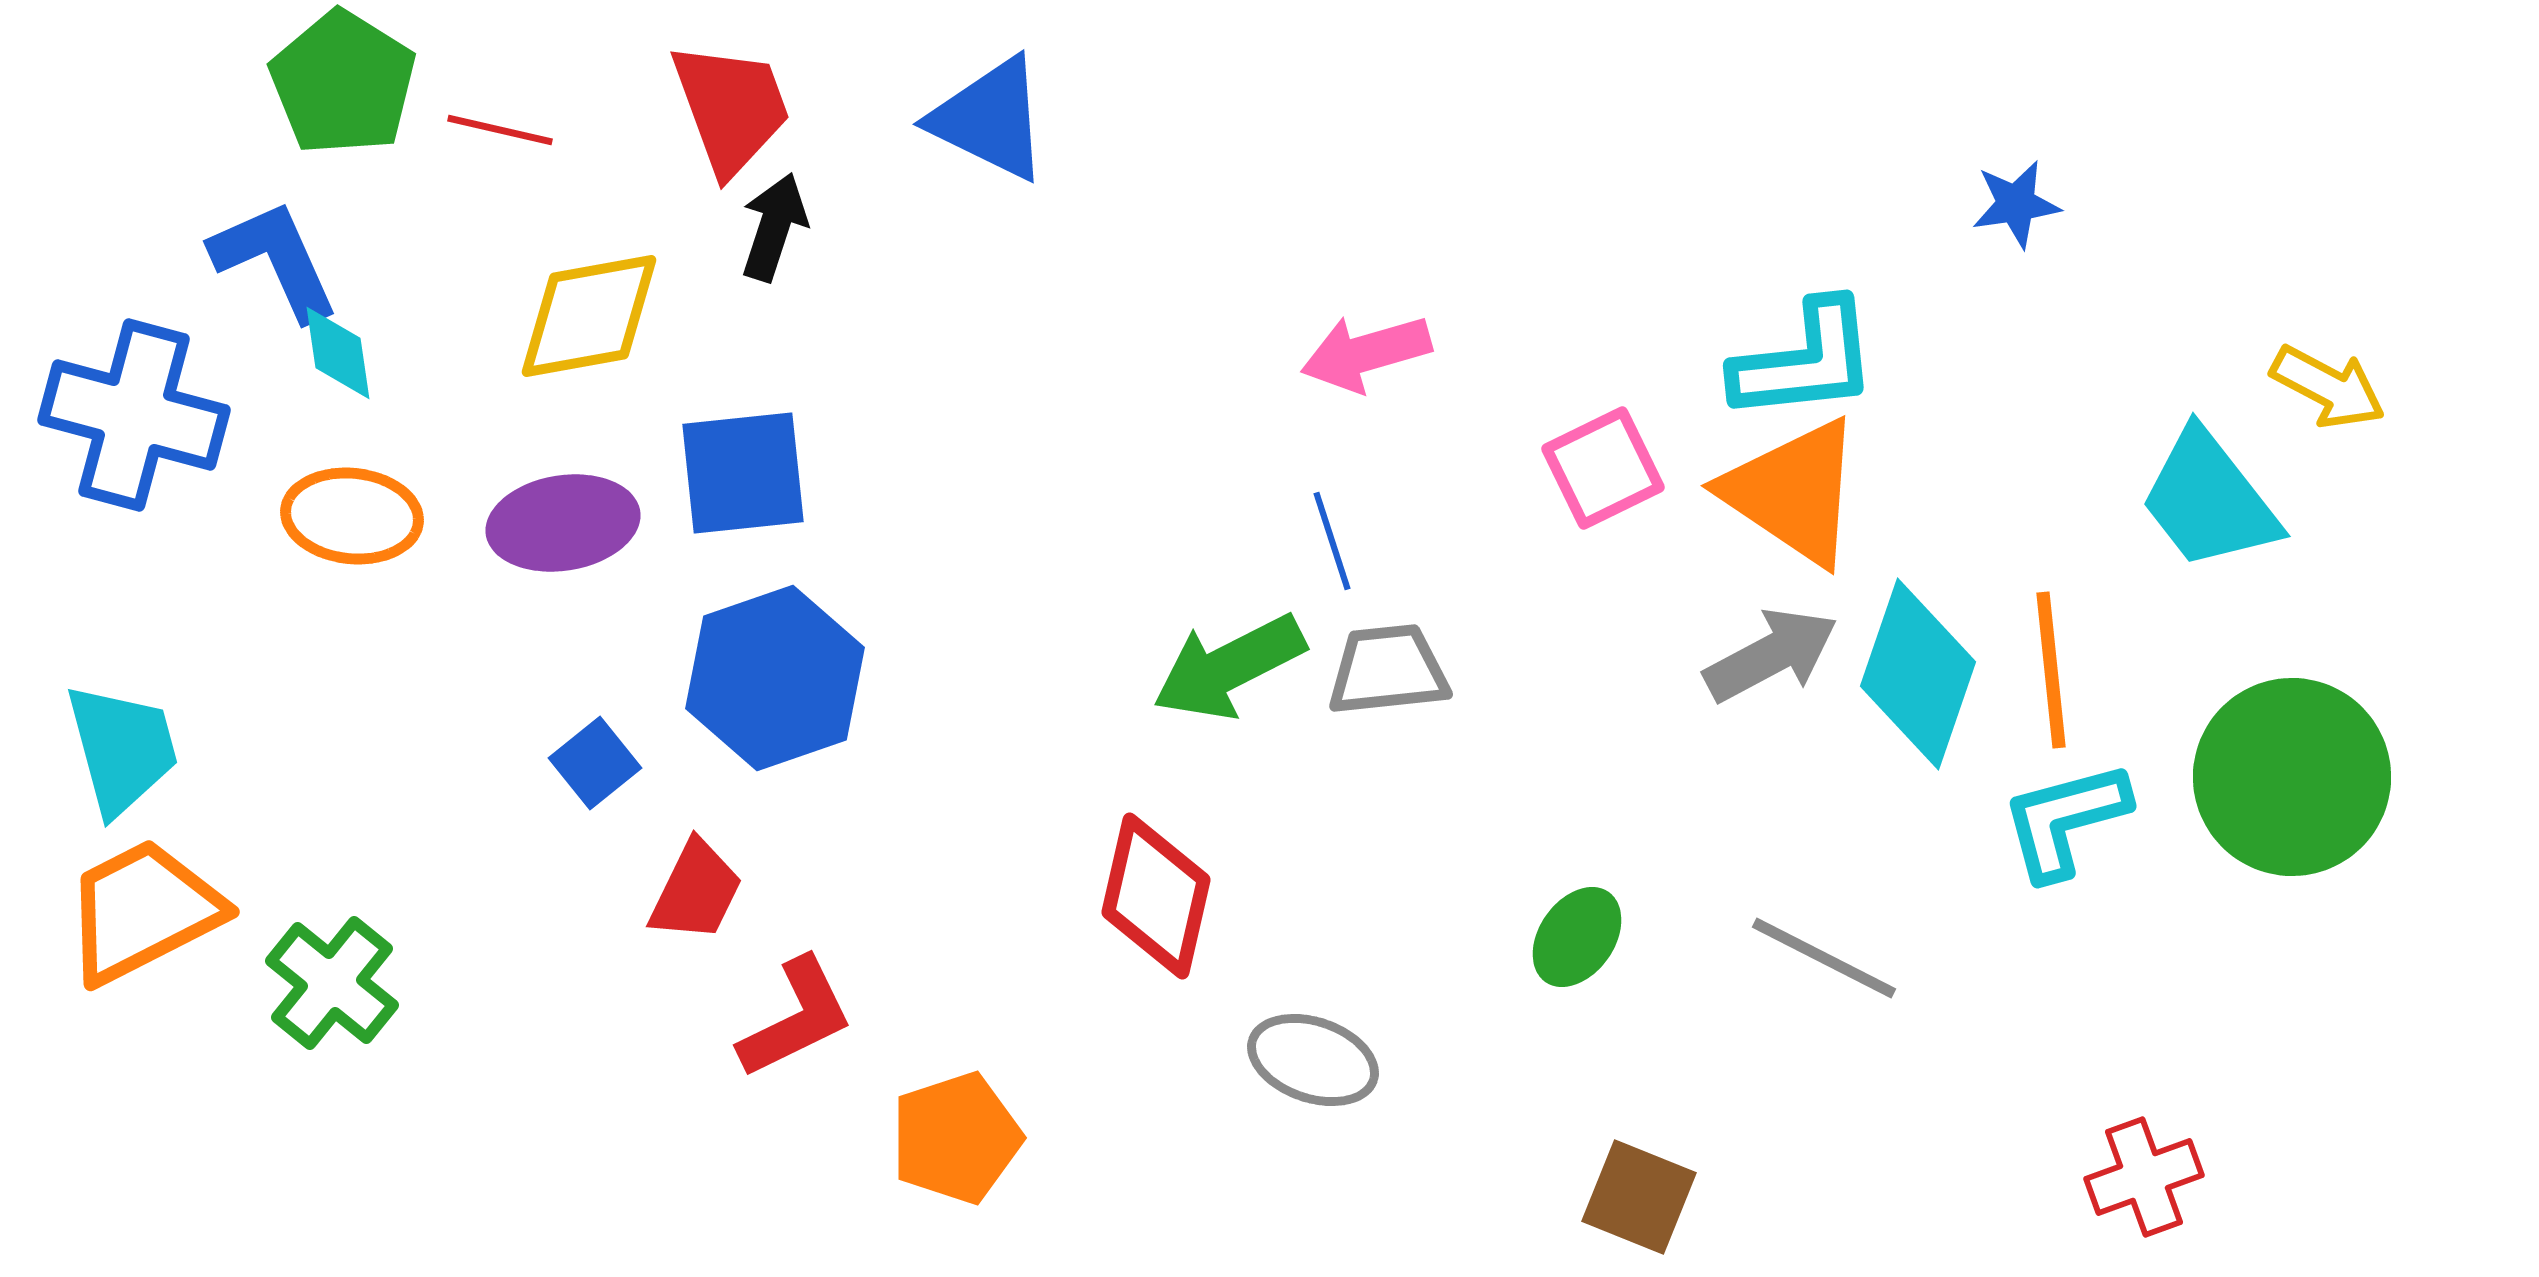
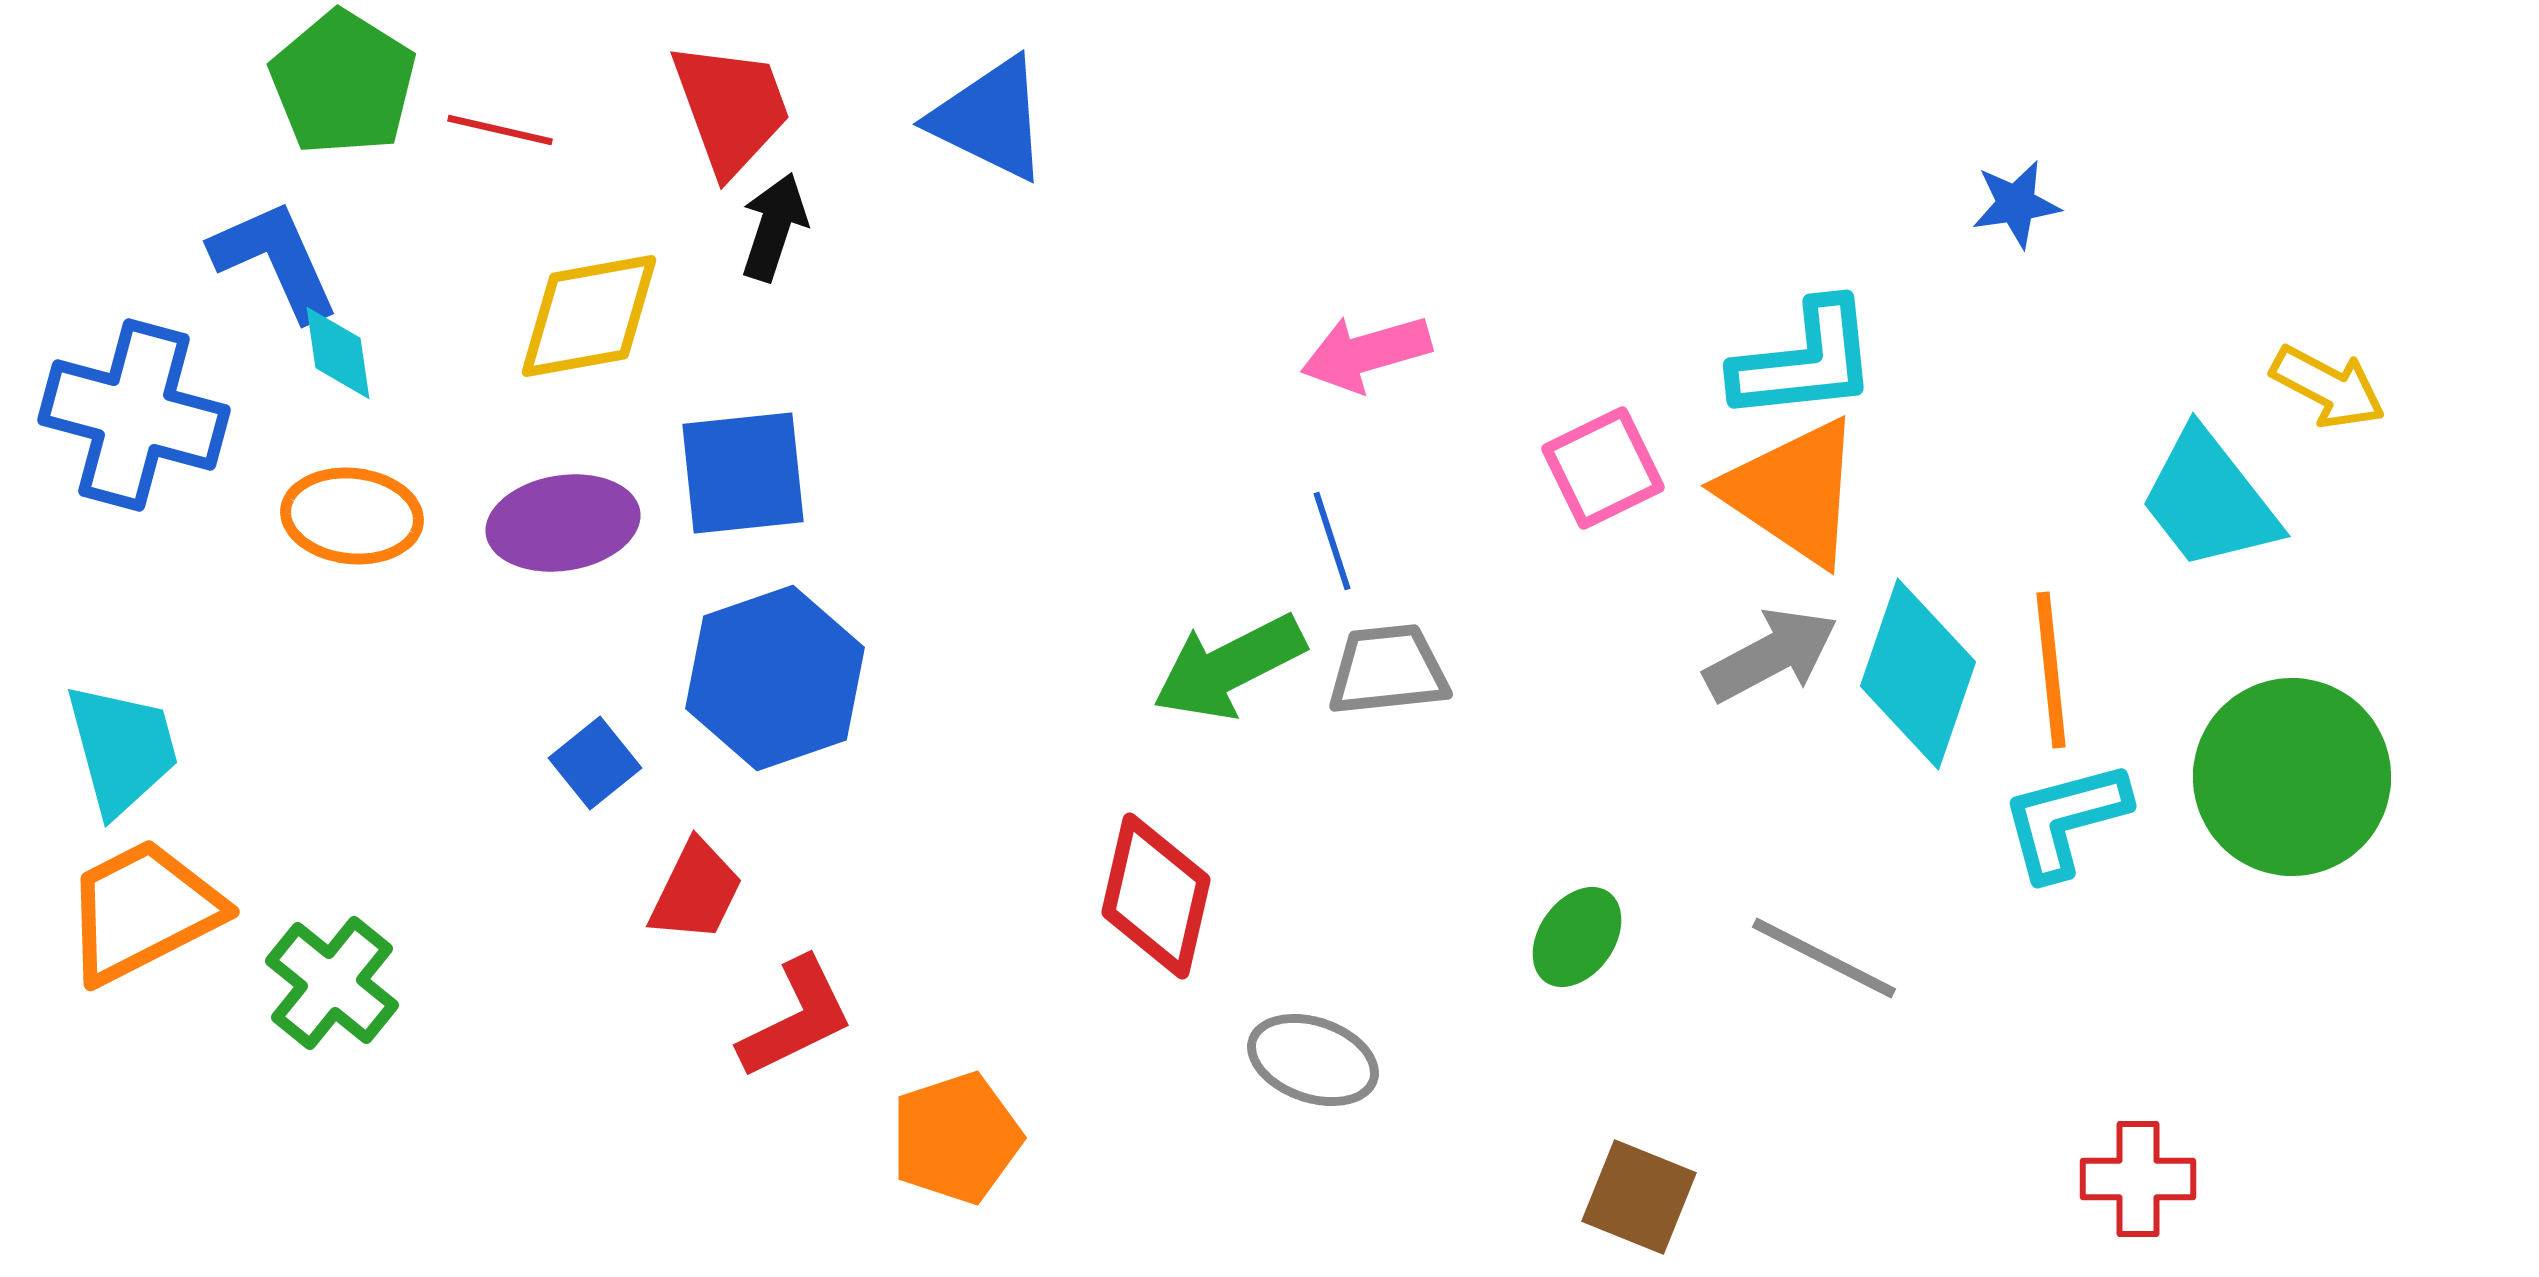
red cross at (2144, 1177): moved 6 px left, 2 px down; rotated 20 degrees clockwise
